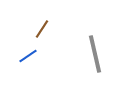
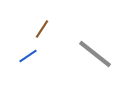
gray line: rotated 39 degrees counterclockwise
